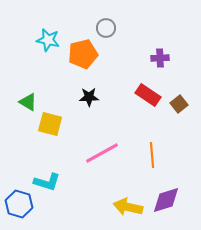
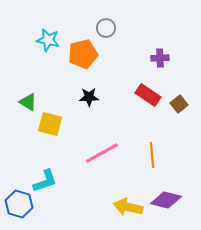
cyan L-shape: moved 2 px left, 1 px up; rotated 36 degrees counterclockwise
purple diamond: rotated 32 degrees clockwise
